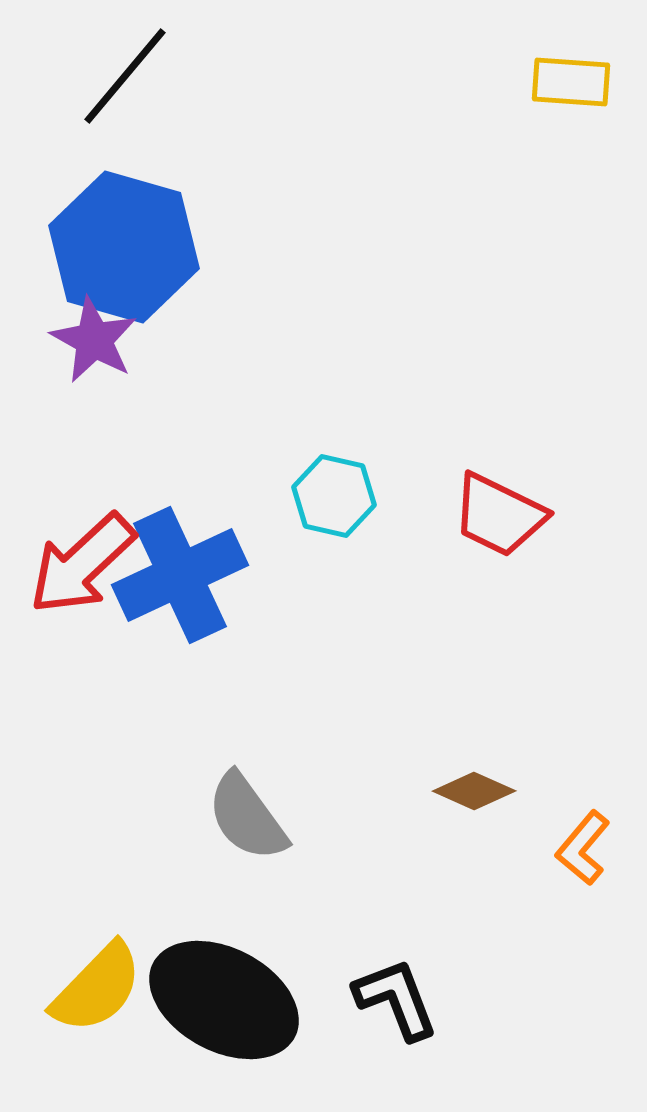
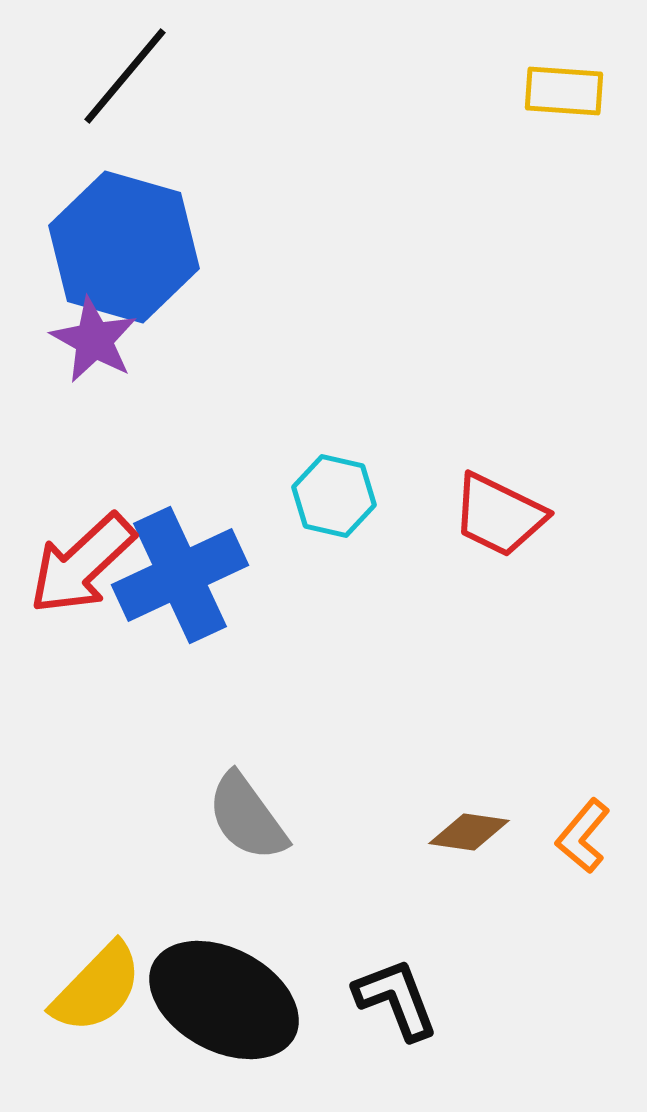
yellow rectangle: moved 7 px left, 9 px down
brown diamond: moved 5 px left, 41 px down; rotated 16 degrees counterclockwise
orange L-shape: moved 12 px up
